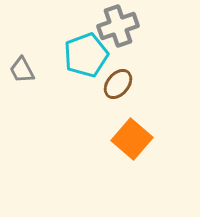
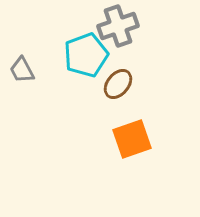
orange square: rotated 30 degrees clockwise
